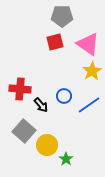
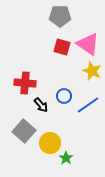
gray pentagon: moved 2 px left
red square: moved 7 px right, 5 px down; rotated 30 degrees clockwise
yellow star: rotated 18 degrees counterclockwise
red cross: moved 5 px right, 6 px up
blue line: moved 1 px left
yellow circle: moved 3 px right, 2 px up
green star: moved 1 px up
